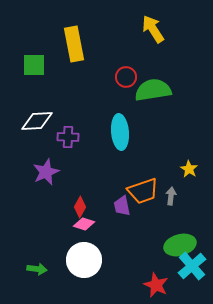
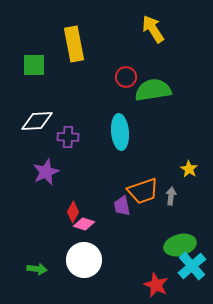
red diamond: moved 7 px left, 5 px down
